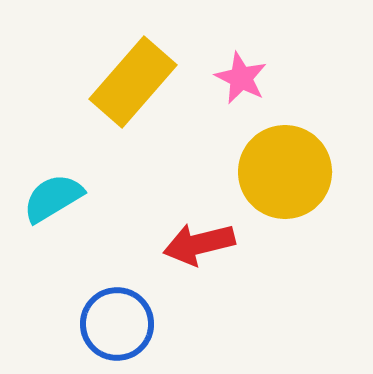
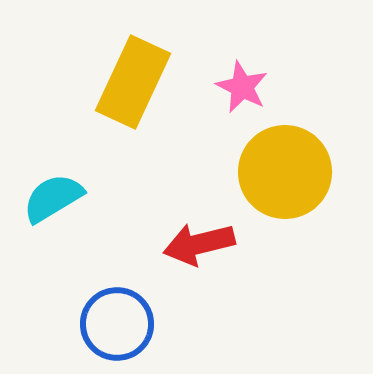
pink star: moved 1 px right, 9 px down
yellow rectangle: rotated 16 degrees counterclockwise
